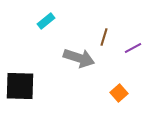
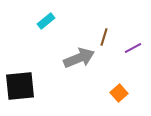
gray arrow: rotated 40 degrees counterclockwise
black square: rotated 8 degrees counterclockwise
